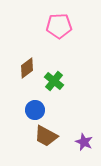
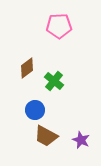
purple star: moved 3 px left, 2 px up
